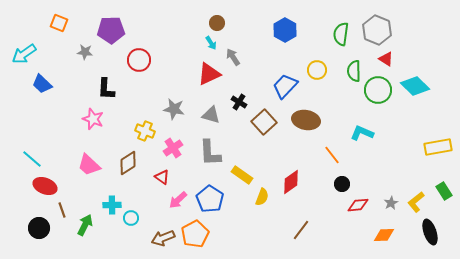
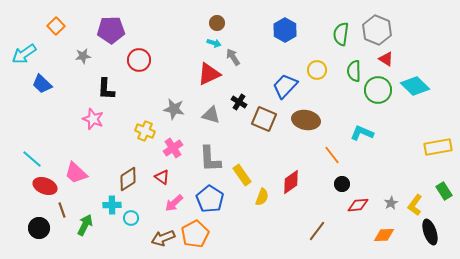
orange square at (59, 23): moved 3 px left, 3 px down; rotated 24 degrees clockwise
cyan arrow at (211, 43): moved 3 px right; rotated 40 degrees counterclockwise
gray star at (85, 52): moved 2 px left, 4 px down; rotated 14 degrees counterclockwise
brown square at (264, 122): moved 3 px up; rotated 25 degrees counterclockwise
gray L-shape at (210, 153): moved 6 px down
brown diamond at (128, 163): moved 16 px down
pink trapezoid at (89, 165): moved 13 px left, 8 px down
yellow rectangle at (242, 175): rotated 20 degrees clockwise
pink arrow at (178, 200): moved 4 px left, 3 px down
yellow L-shape at (416, 202): moved 1 px left, 3 px down; rotated 15 degrees counterclockwise
brown line at (301, 230): moved 16 px right, 1 px down
